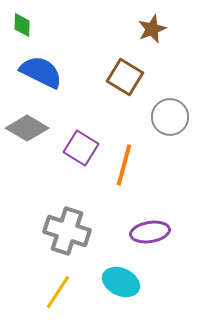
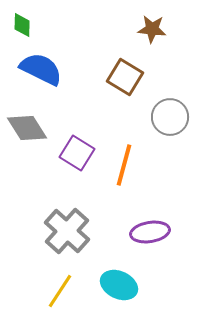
brown star: rotated 28 degrees clockwise
blue semicircle: moved 3 px up
gray diamond: rotated 27 degrees clockwise
purple square: moved 4 px left, 5 px down
gray cross: rotated 24 degrees clockwise
cyan ellipse: moved 2 px left, 3 px down
yellow line: moved 2 px right, 1 px up
